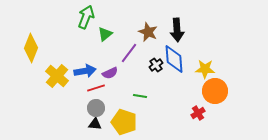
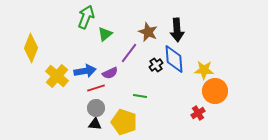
yellow star: moved 1 px left, 1 px down
